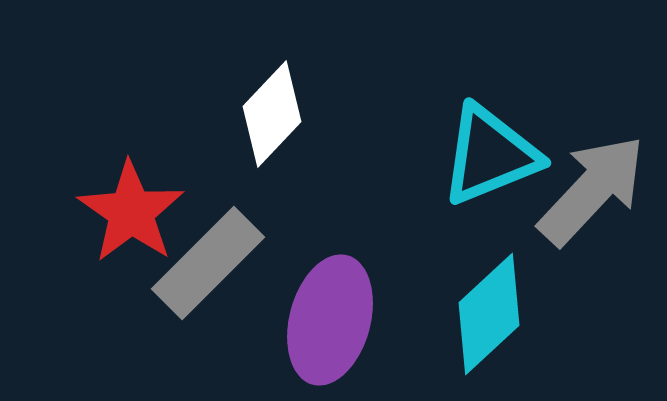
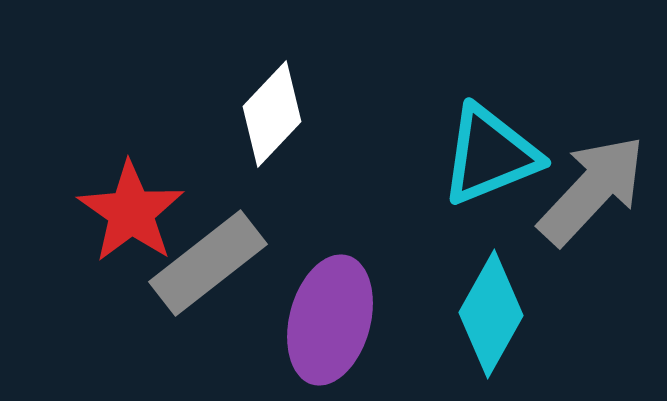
gray rectangle: rotated 7 degrees clockwise
cyan diamond: moved 2 px right; rotated 18 degrees counterclockwise
